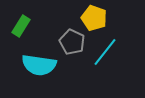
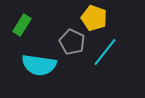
green rectangle: moved 1 px right, 1 px up
